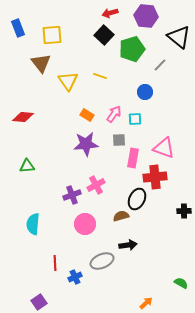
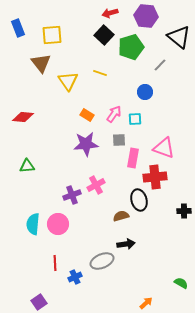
green pentagon: moved 1 px left, 2 px up
yellow line: moved 3 px up
black ellipse: moved 2 px right, 1 px down; rotated 40 degrees counterclockwise
pink circle: moved 27 px left
black arrow: moved 2 px left, 1 px up
